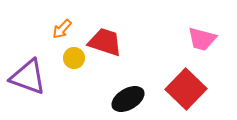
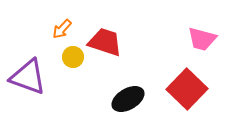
yellow circle: moved 1 px left, 1 px up
red square: moved 1 px right
